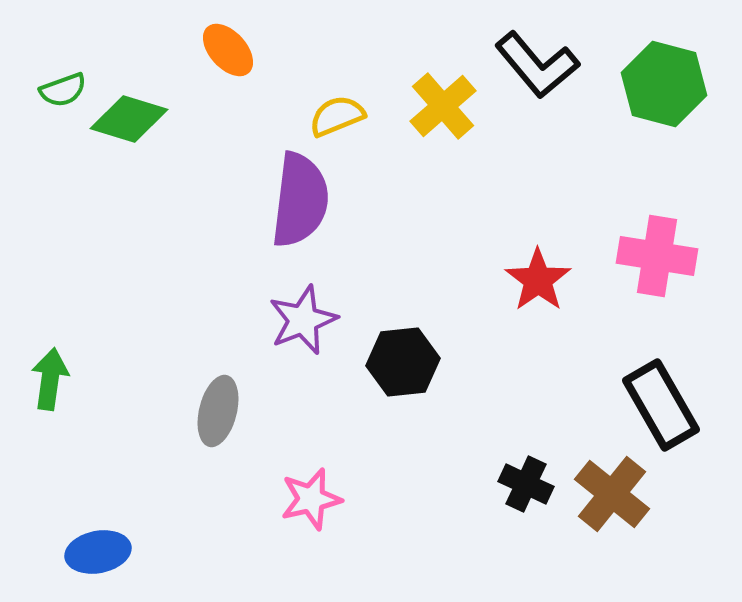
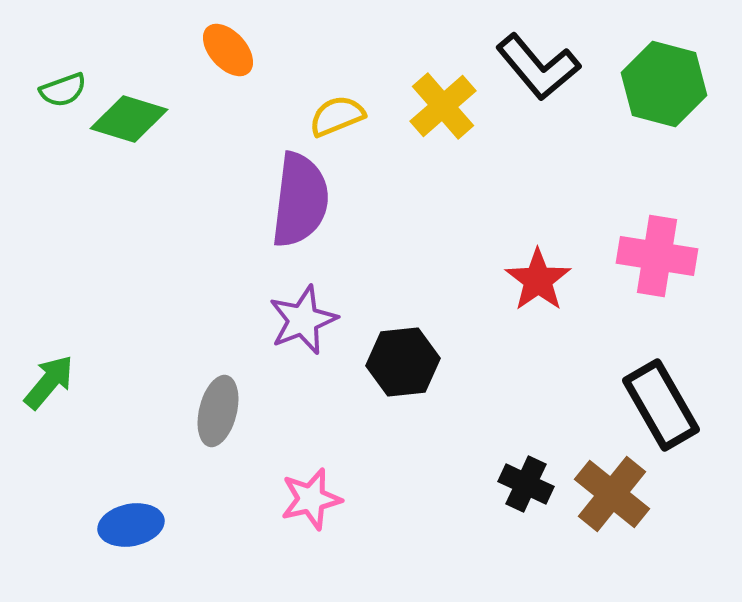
black L-shape: moved 1 px right, 2 px down
green arrow: moved 1 px left, 3 px down; rotated 32 degrees clockwise
blue ellipse: moved 33 px right, 27 px up
